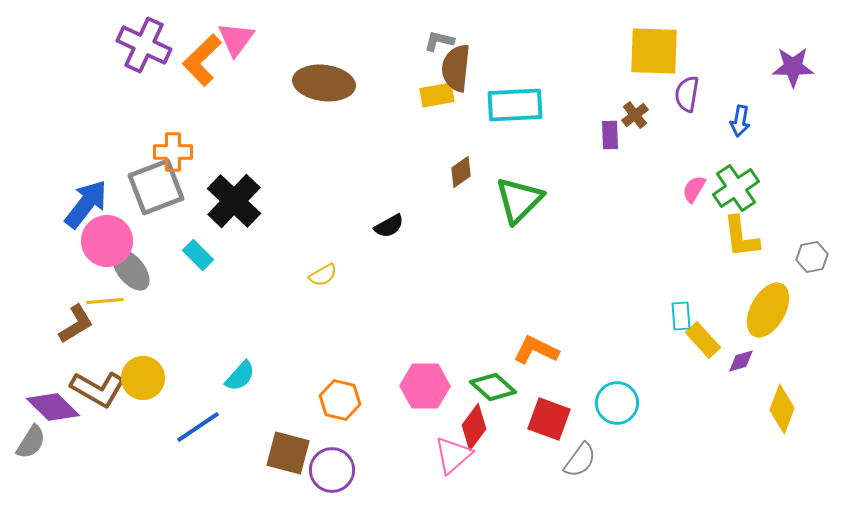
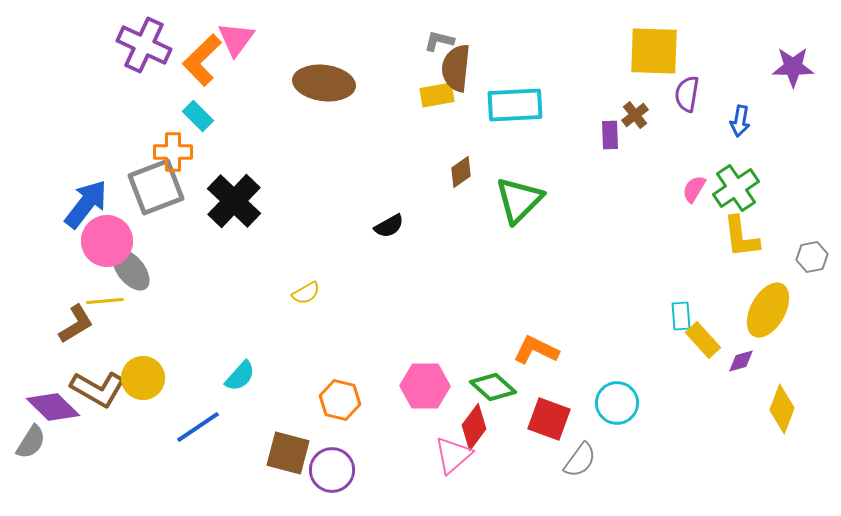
cyan rectangle at (198, 255): moved 139 px up
yellow semicircle at (323, 275): moved 17 px left, 18 px down
